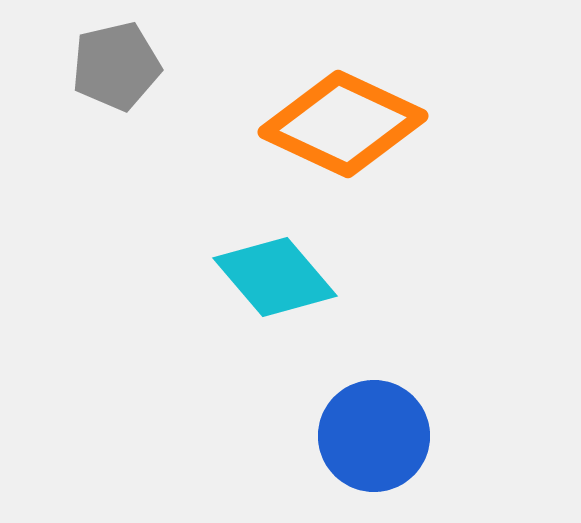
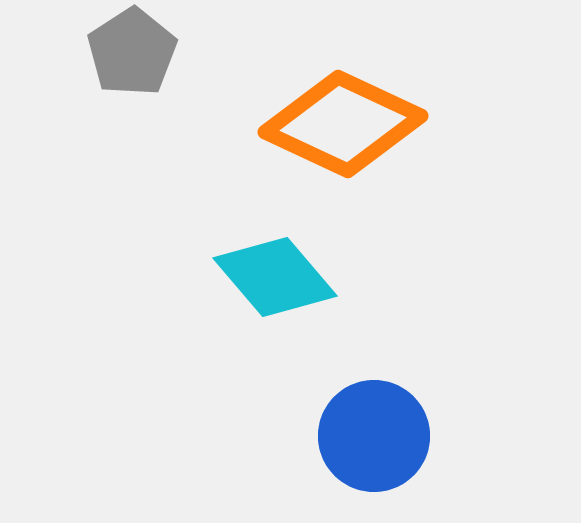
gray pentagon: moved 16 px right, 14 px up; rotated 20 degrees counterclockwise
